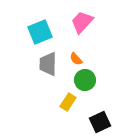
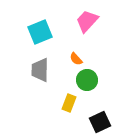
pink trapezoid: moved 5 px right, 1 px up
gray trapezoid: moved 8 px left, 6 px down
green circle: moved 2 px right
yellow rectangle: moved 1 px right, 1 px down; rotated 12 degrees counterclockwise
